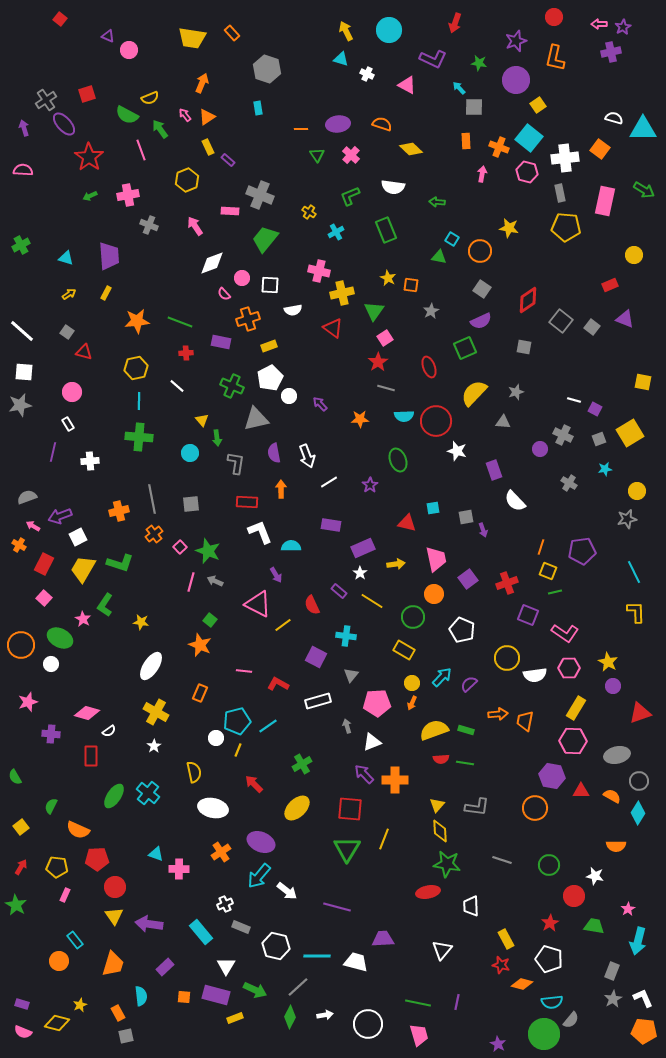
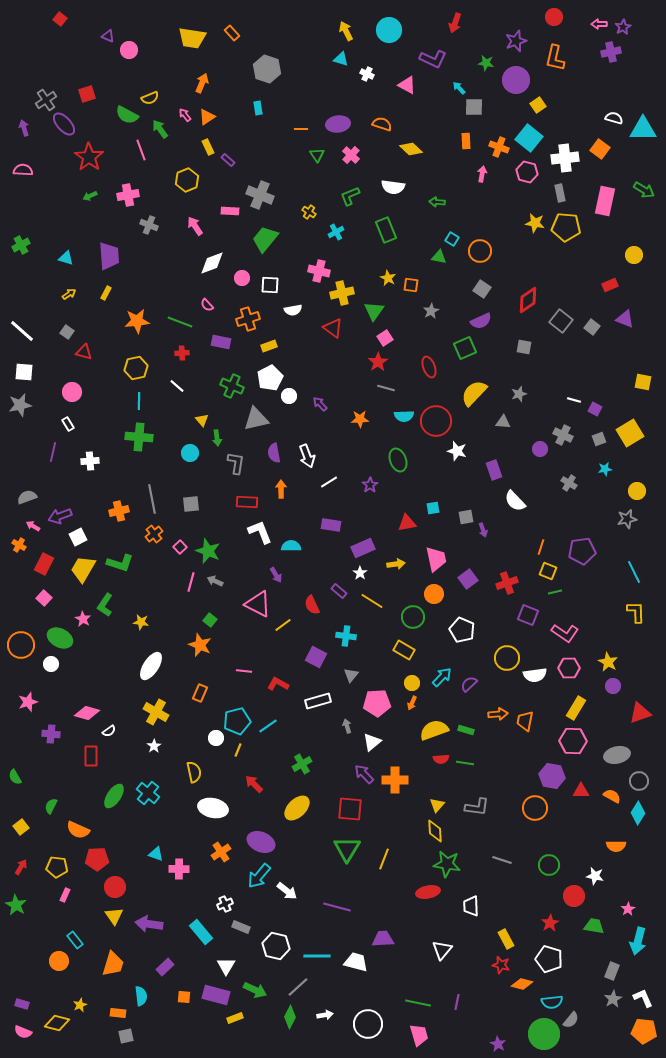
green star at (479, 63): moved 7 px right
yellow star at (509, 228): moved 26 px right, 5 px up
pink semicircle at (224, 294): moved 17 px left, 11 px down
red cross at (186, 353): moved 4 px left
gray star at (516, 392): moved 3 px right, 2 px down
red triangle at (407, 523): rotated 24 degrees counterclockwise
white triangle at (372, 742): rotated 18 degrees counterclockwise
yellow diamond at (440, 831): moved 5 px left
yellow line at (384, 839): moved 20 px down
orange rectangle at (118, 1013): rotated 56 degrees counterclockwise
